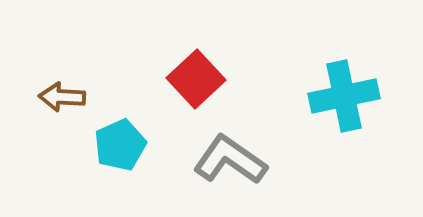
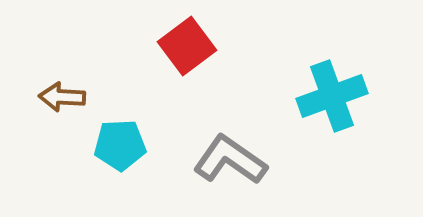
red square: moved 9 px left, 33 px up; rotated 6 degrees clockwise
cyan cross: moved 12 px left; rotated 8 degrees counterclockwise
cyan pentagon: rotated 21 degrees clockwise
